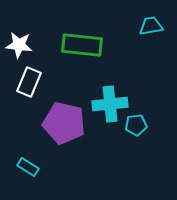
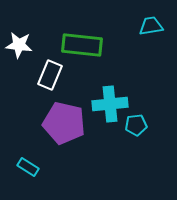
white rectangle: moved 21 px right, 7 px up
